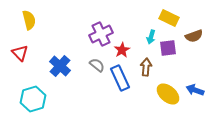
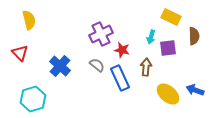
yellow rectangle: moved 2 px right, 1 px up
brown semicircle: rotated 72 degrees counterclockwise
red star: rotated 28 degrees counterclockwise
